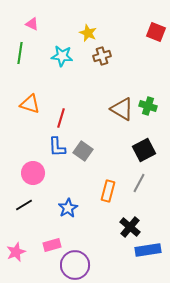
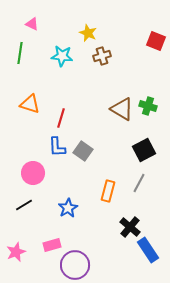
red square: moved 9 px down
blue rectangle: rotated 65 degrees clockwise
